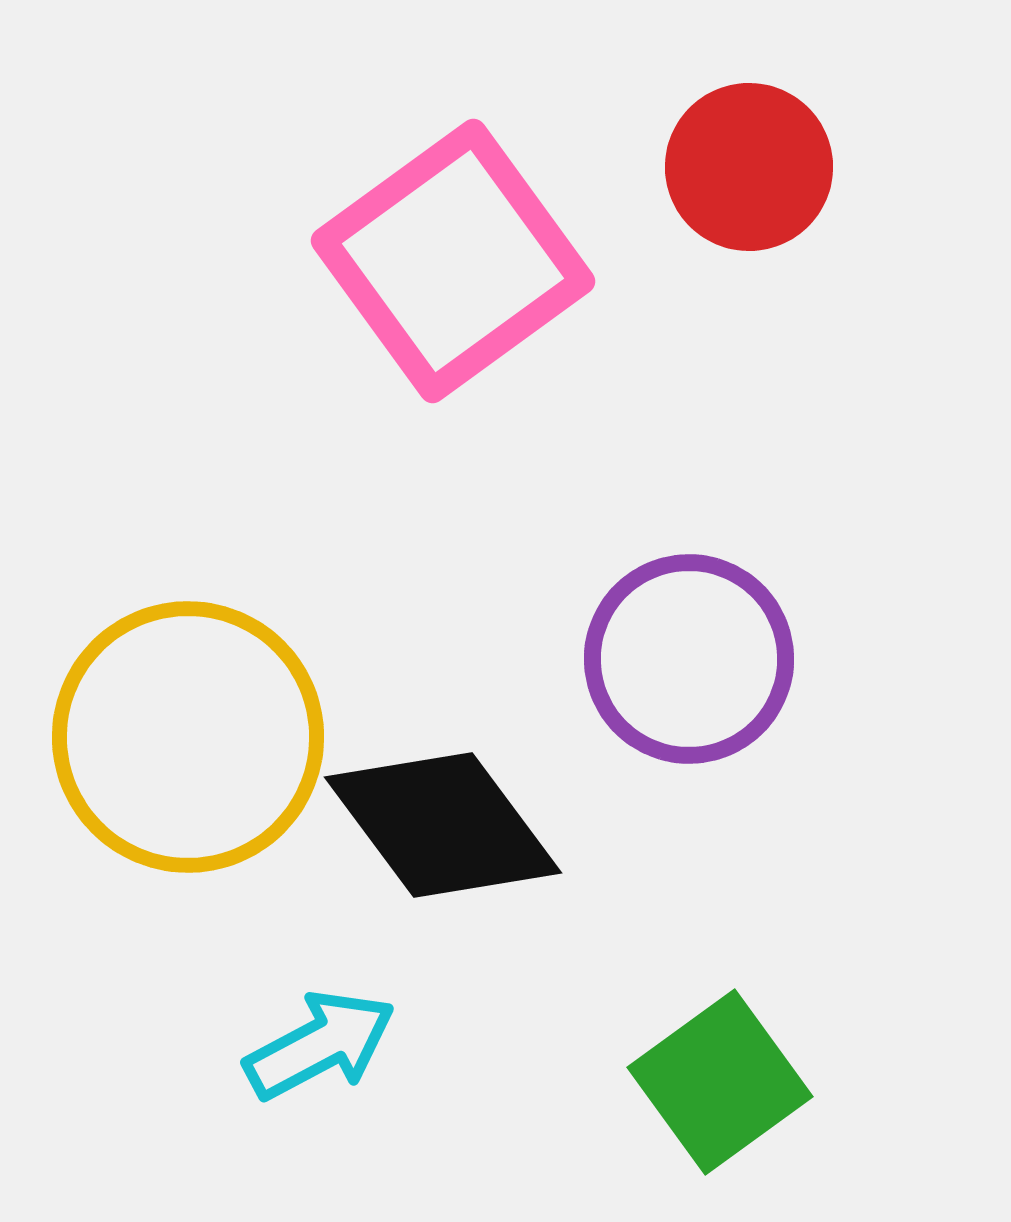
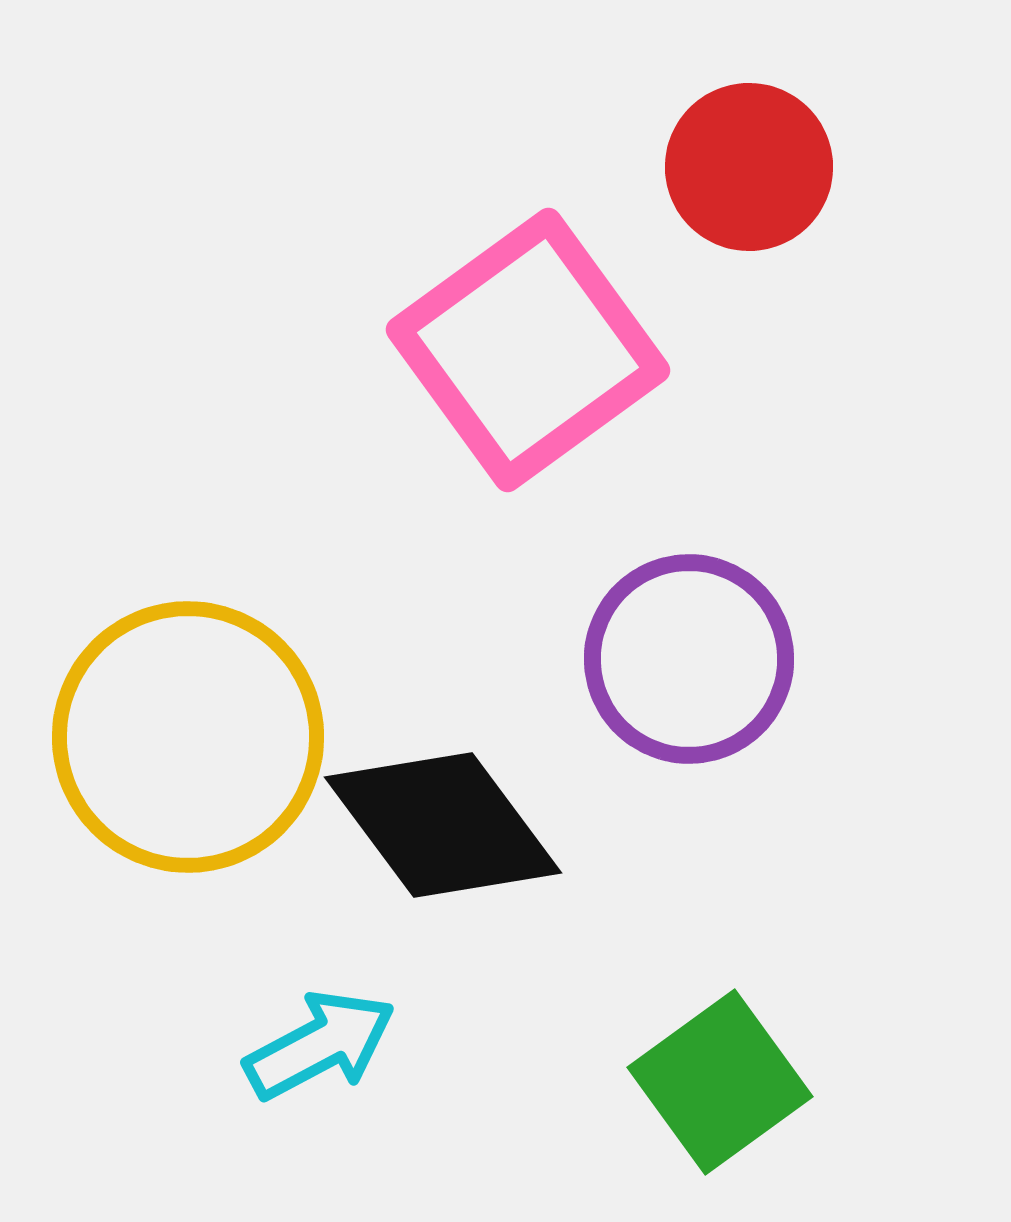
pink square: moved 75 px right, 89 px down
